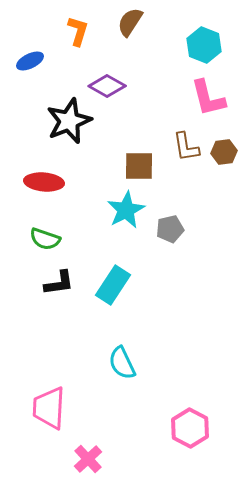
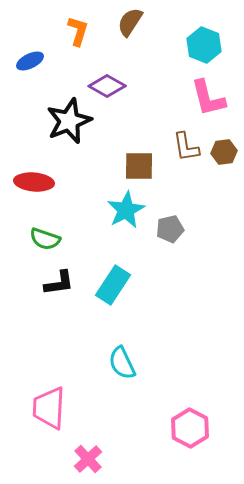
red ellipse: moved 10 px left
